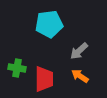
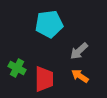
green cross: rotated 18 degrees clockwise
